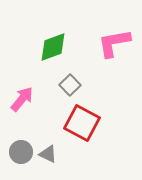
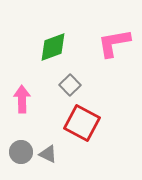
pink arrow: rotated 40 degrees counterclockwise
